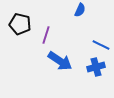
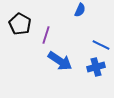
black pentagon: rotated 15 degrees clockwise
